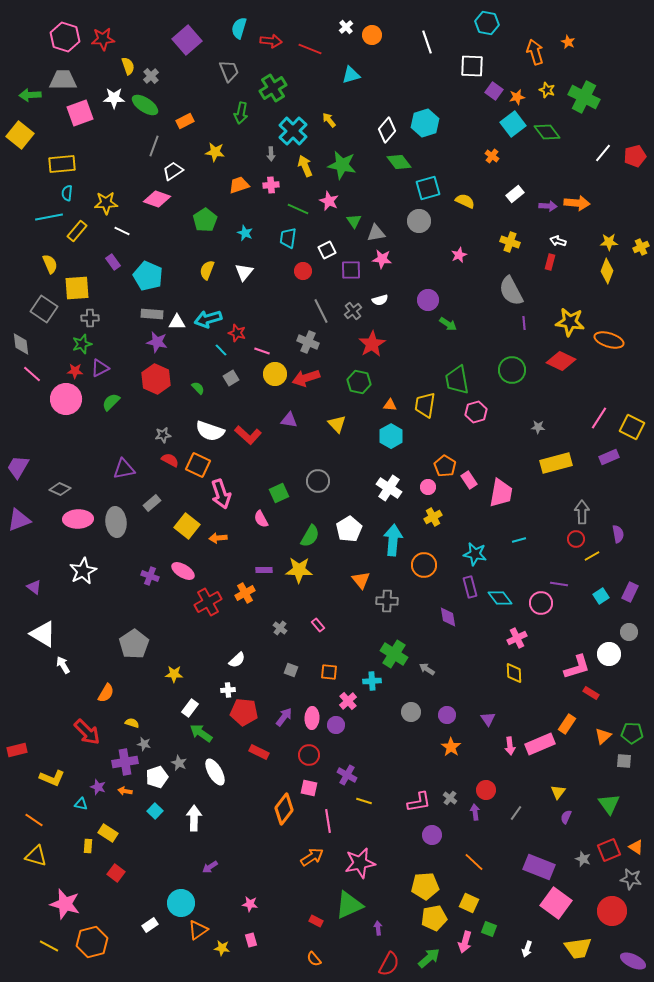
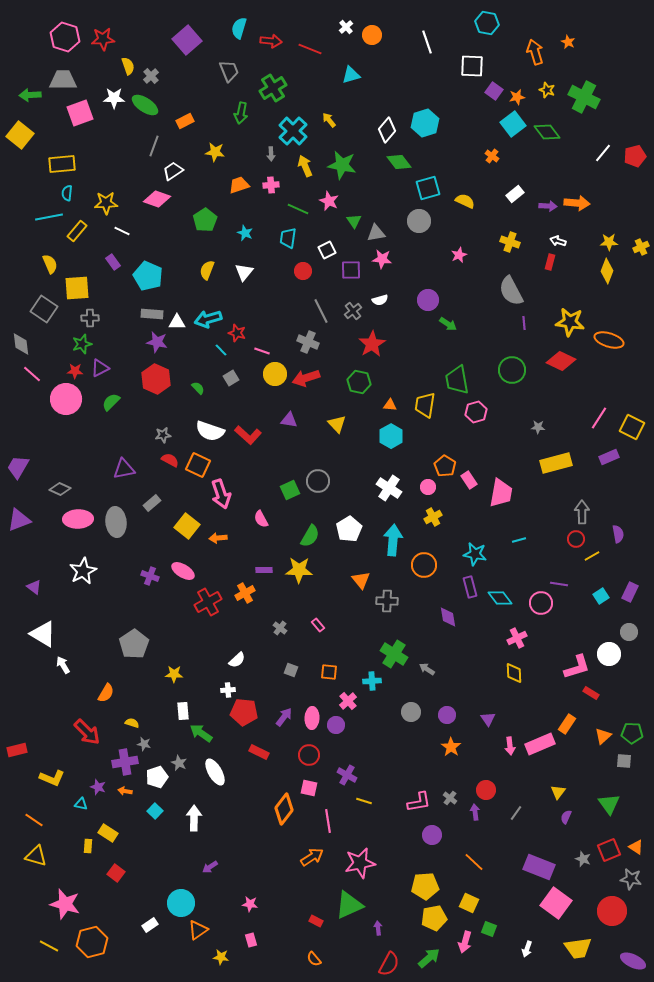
green square at (279, 493): moved 11 px right, 3 px up
white rectangle at (190, 708): moved 7 px left, 3 px down; rotated 42 degrees counterclockwise
yellow star at (222, 948): moved 1 px left, 9 px down
